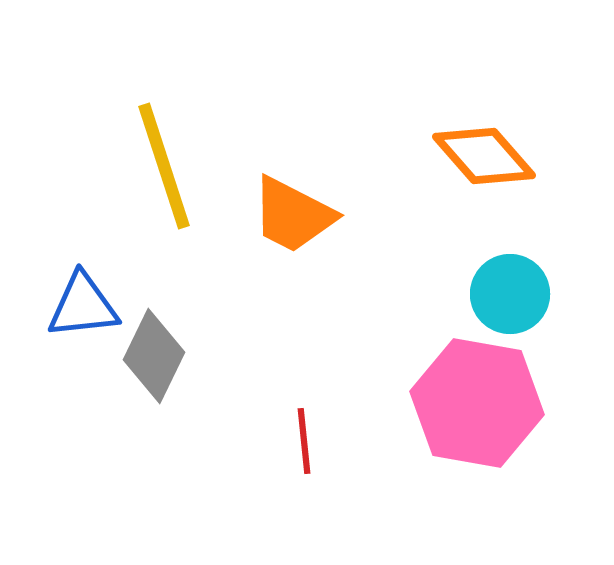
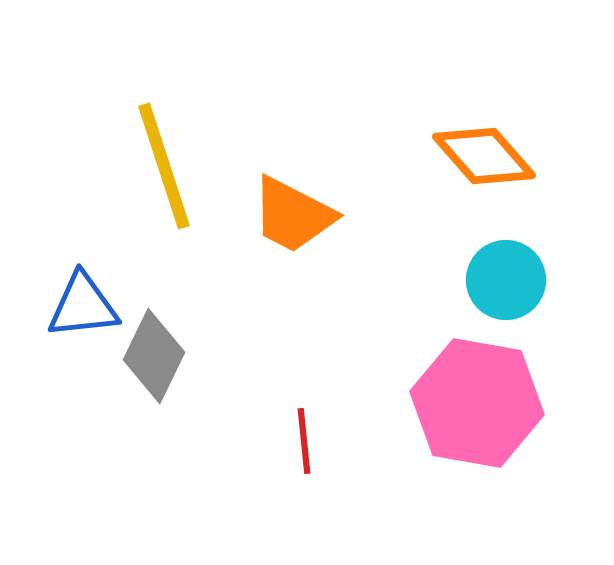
cyan circle: moved 4 px left, 14 px up
